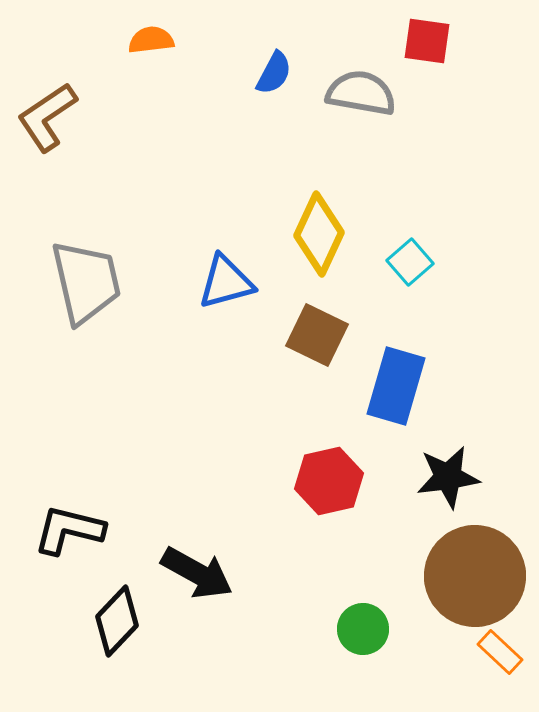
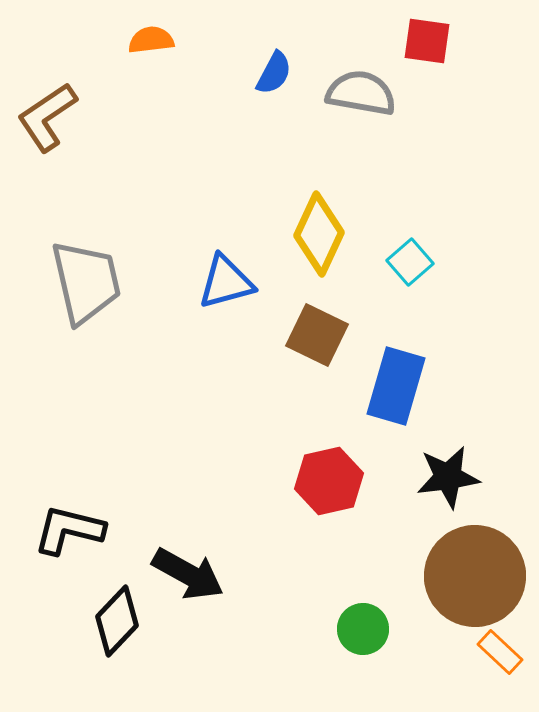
black arrow: moved 9 px left, 1 px down
